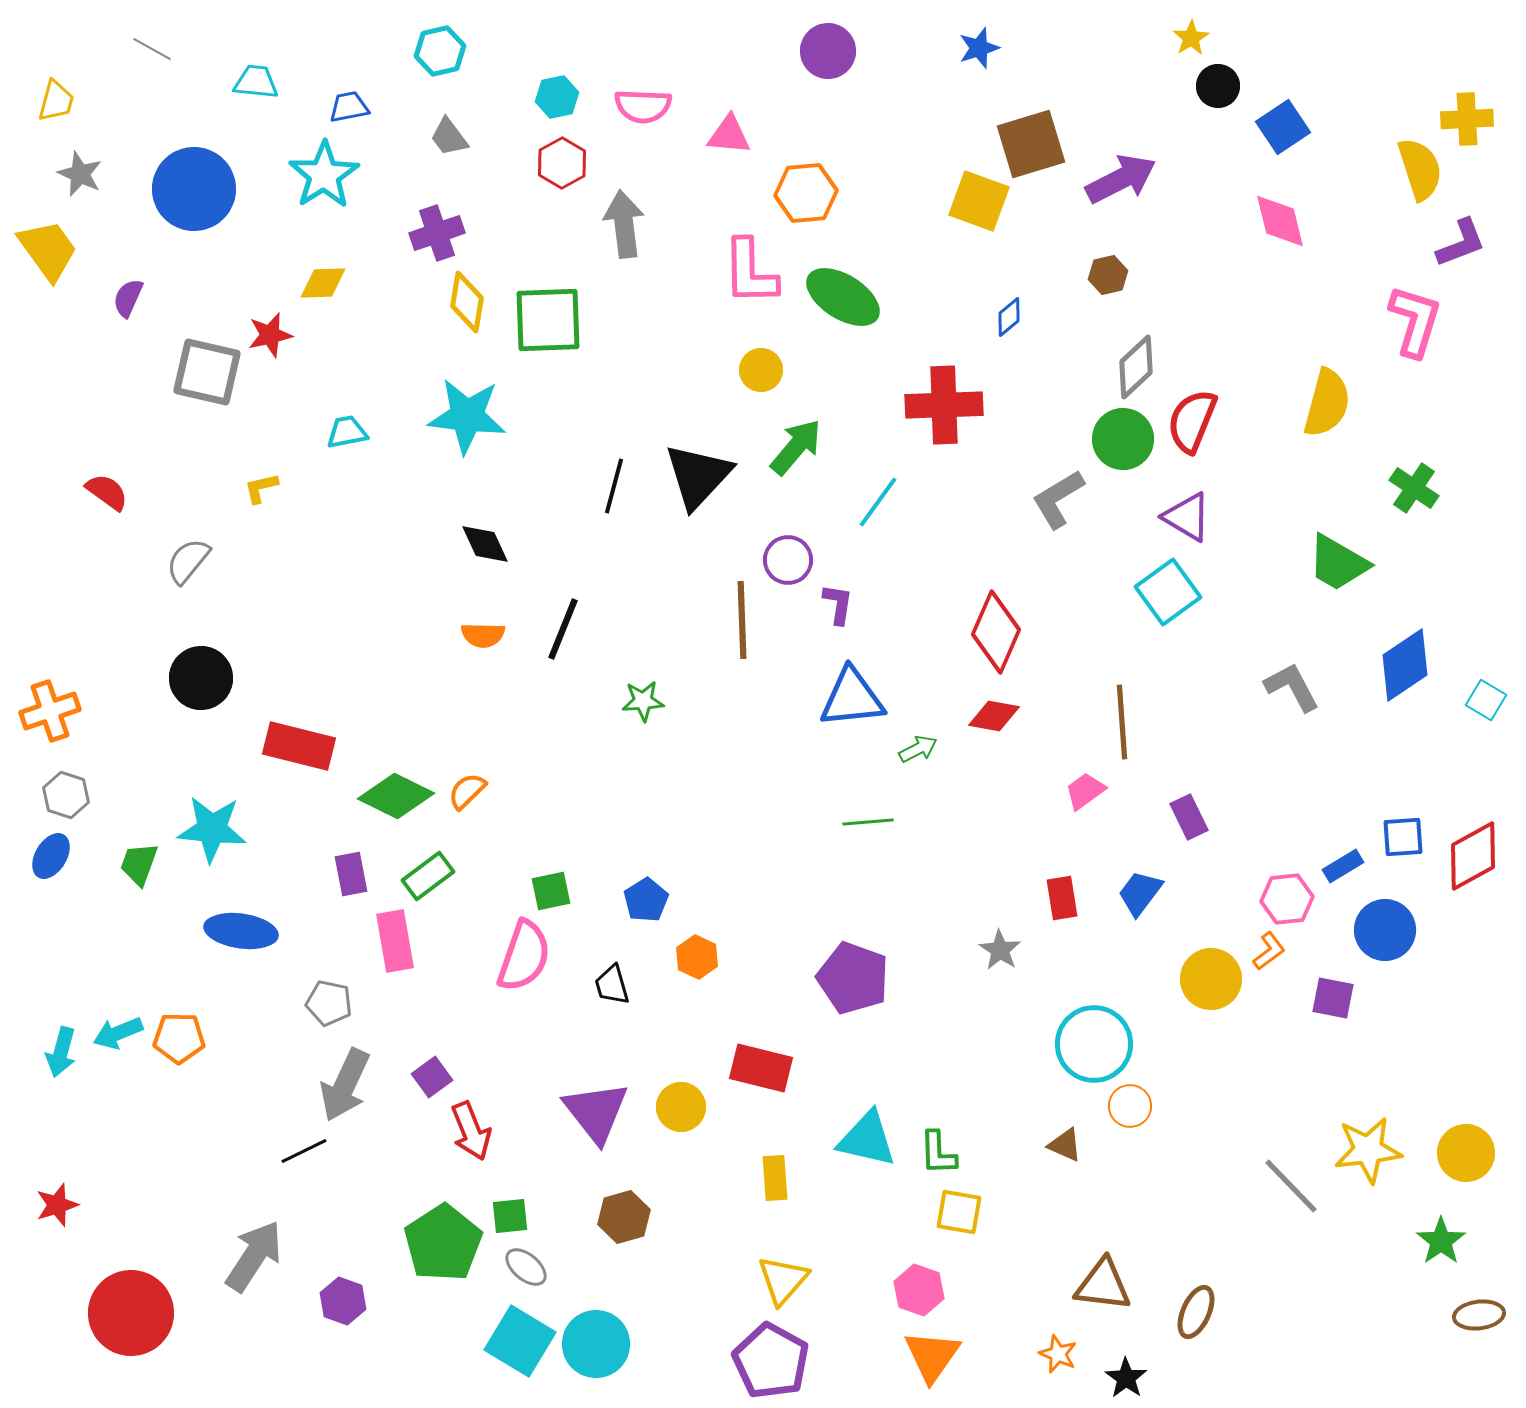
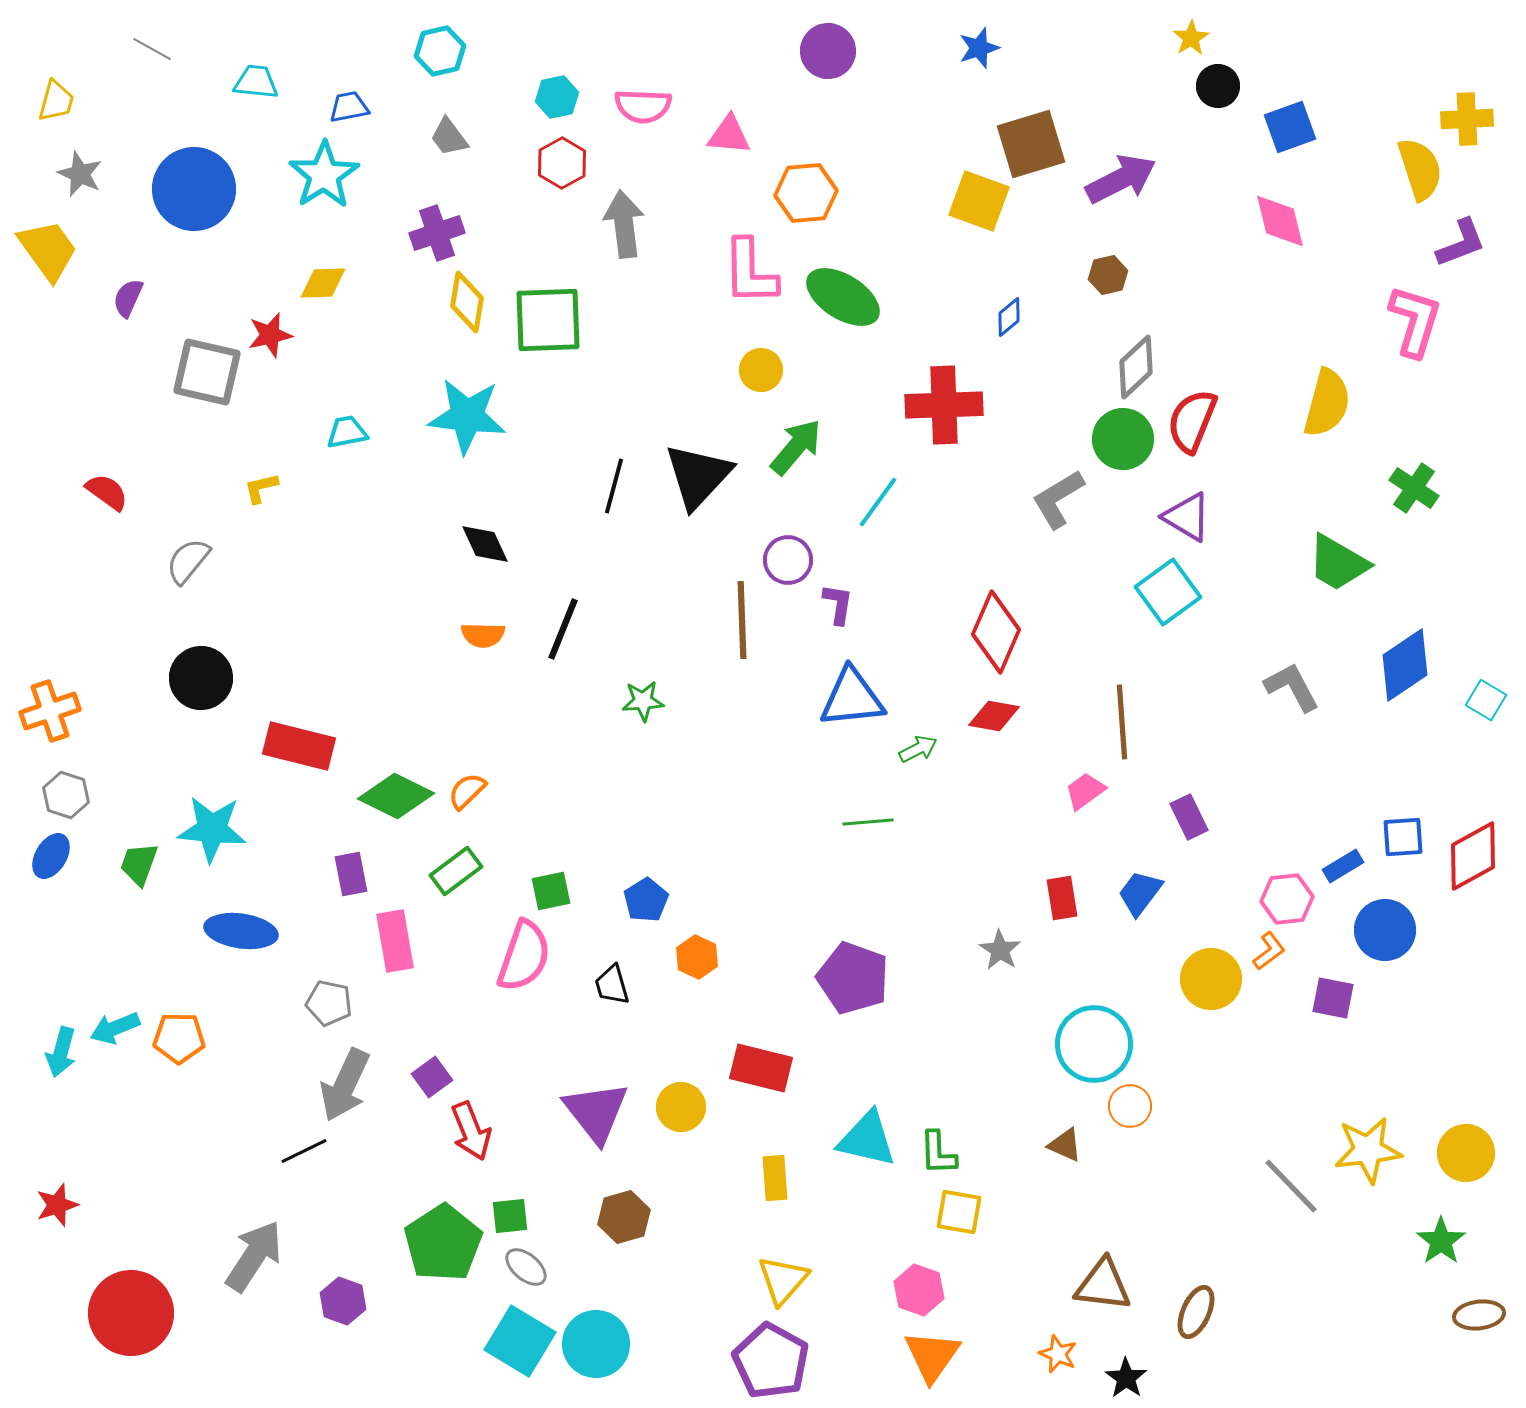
blue square at (1283, 127): moved 7 px right; rotated 14 degrees clockwise
green rectangle at (428, 876): moved 28 px right, 5 px up
cyan arrow at (118, 1033): moved 3 px left, 5 px up
